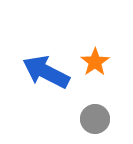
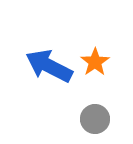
blue arrow: moved 3 px right, 6 px up
